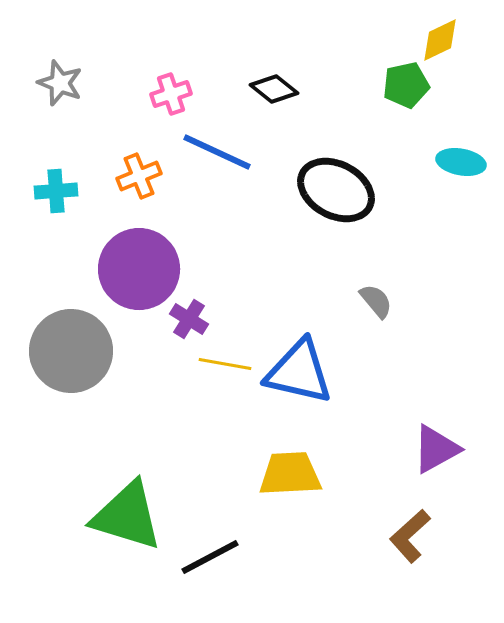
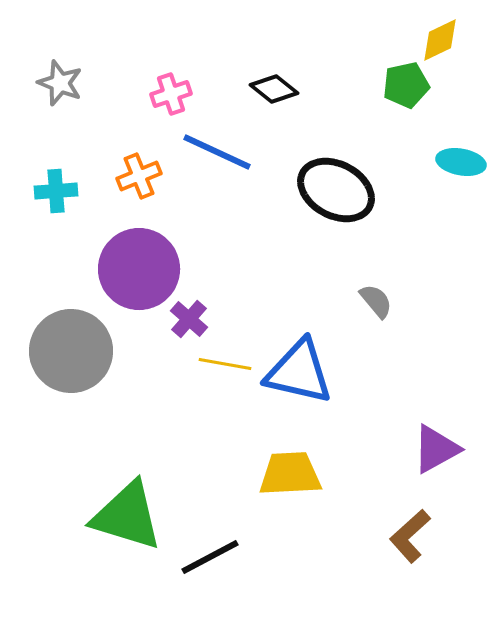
purple cross: rotated 9 degrees clockwise
